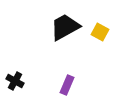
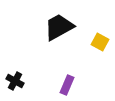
black trapezoid: moved 6 px left
yellow square: moved 10 px down
